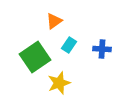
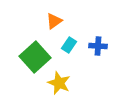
blue cross: moved 4 px left, 3 px up
green square: rotated 8 degrees counterclockwise
yellow star: rotated 30 degrees counterclockwise
